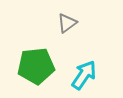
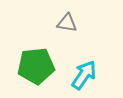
gray triangle: rotated 45 degrees clockwise
